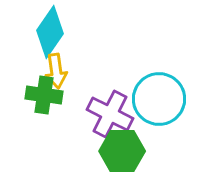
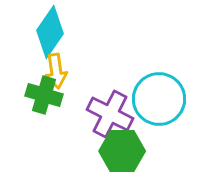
green cross: rotated 9 degrees clockwise
